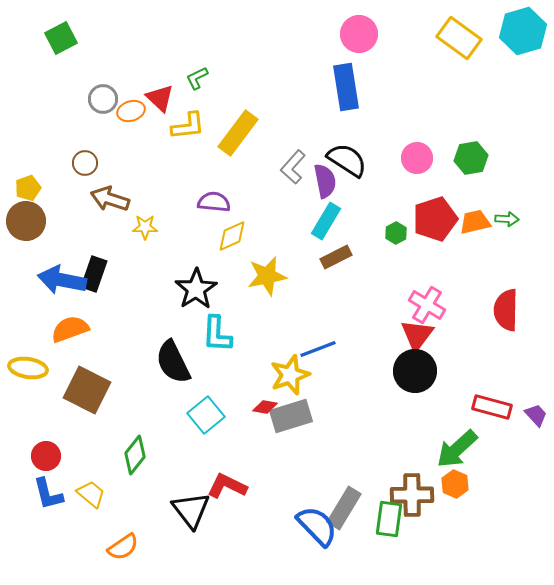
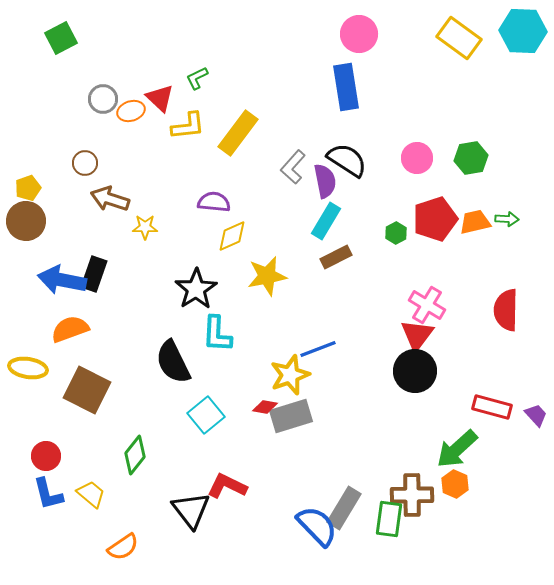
cyan hexagon at (523, 31): rotated 18 degrees clockwise
